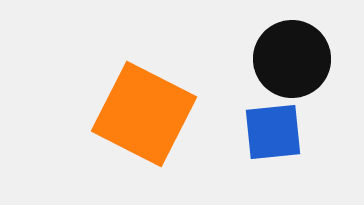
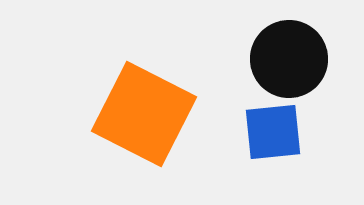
black circle: moved 3 px left
